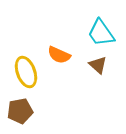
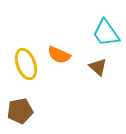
cyan trapezoid: moved 5 px right
brown triangle: moved 2 px down
yellow ellipse: moved 8 px up
